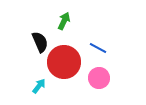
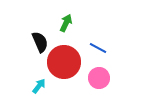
green arrow: moved 2 px right, 2 px down
